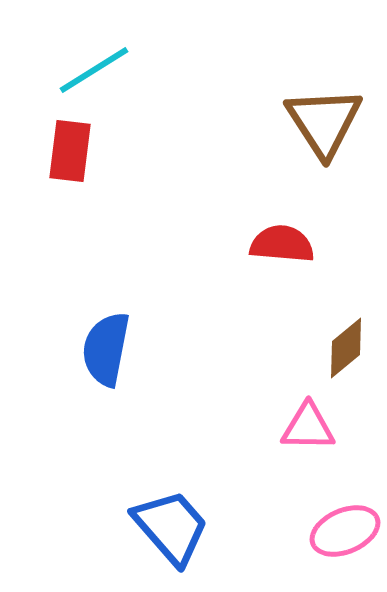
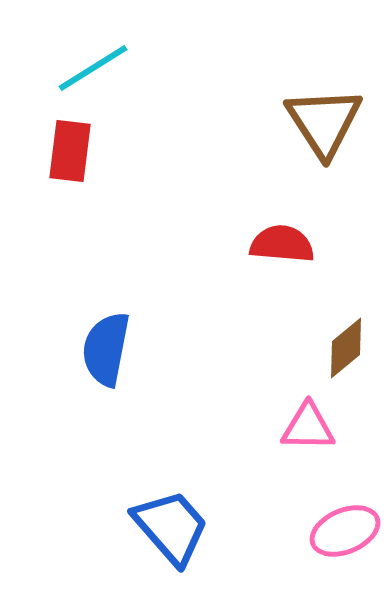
cyan line: moved 1 px left, 2 px up
